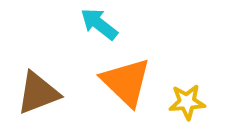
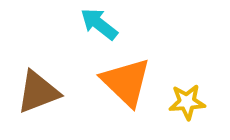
brown triangle: moved 1 px up
